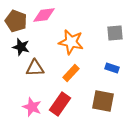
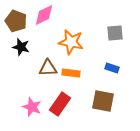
pink diamond: rotated 20 degrees counterclockwise
brown triangle: moved 13 px right
orange rectangle: rotated 54 degrees clockwise
